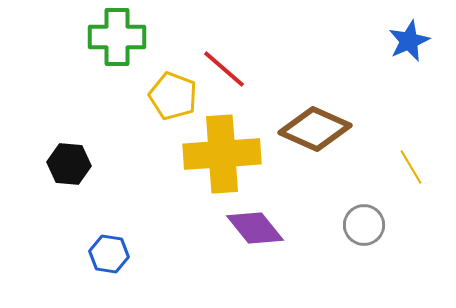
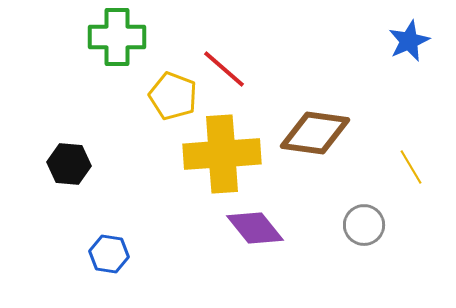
brown diamond: moved 4 px down; rotated 16 degrees counterclockwise
